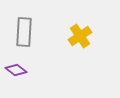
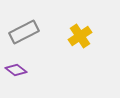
gray rectangle: rotated 60 degrees clockwise
